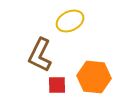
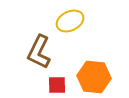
brown L-shape: moved 1 px left, 3 px up
